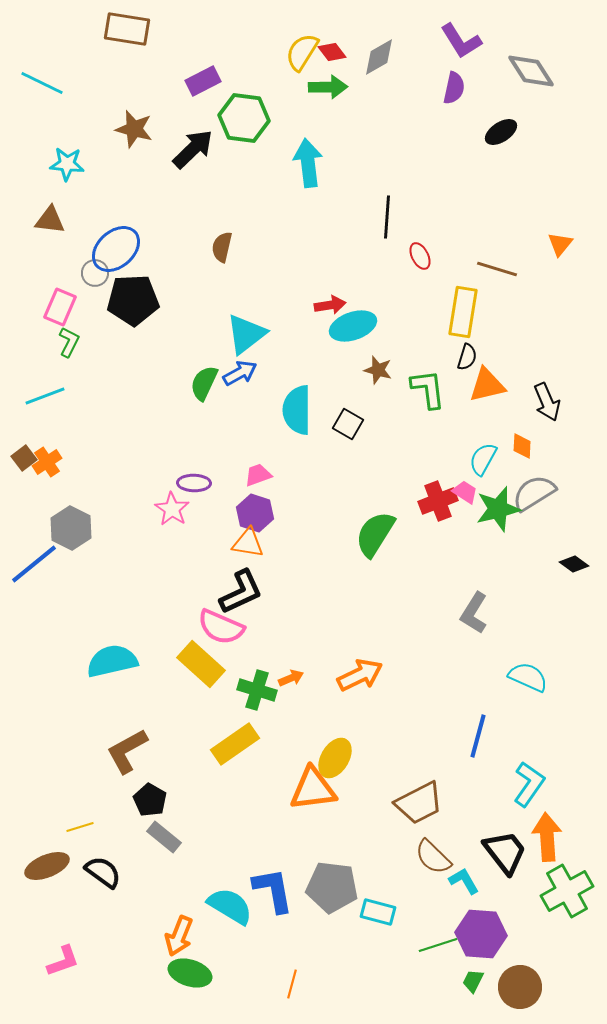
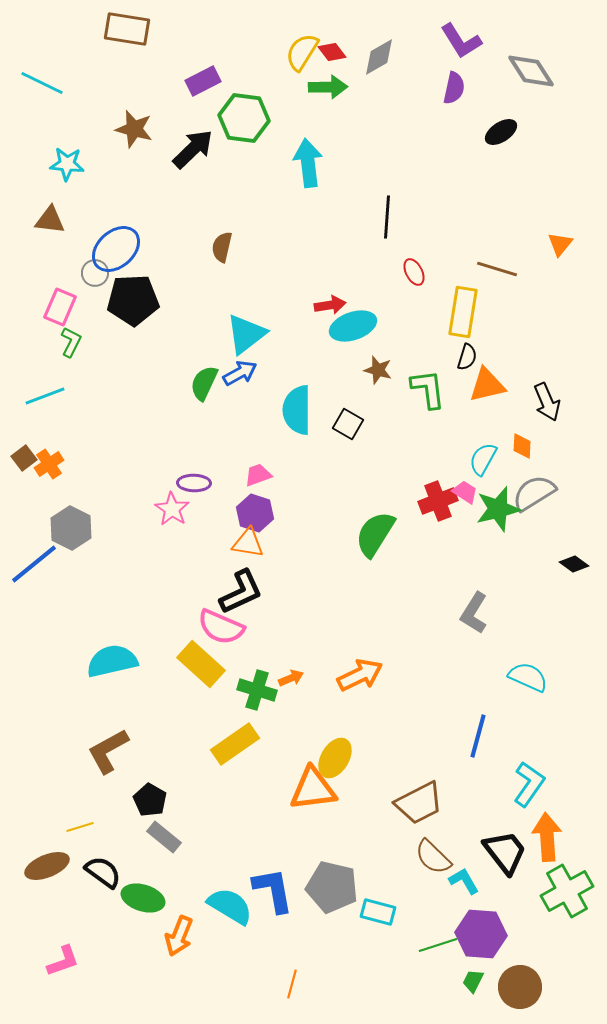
red ellipse at (420, 256): moved 6 px left, 16 px down
green L-shape at (69, 342): moved 2 px right
orange cross at (47, 462): moved 2 px right, 2 px down
brown L-shape at (127, 751): moved 19 px left
gray pentagon at (332, 887): rotated 6 degrees clockwise
green ellipse at (190, 973): moved 47 px left, 75 px up
